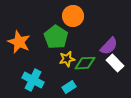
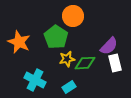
white rectangle: rotated 30 degrees clockwise
cyan cross: moved 2 px right
